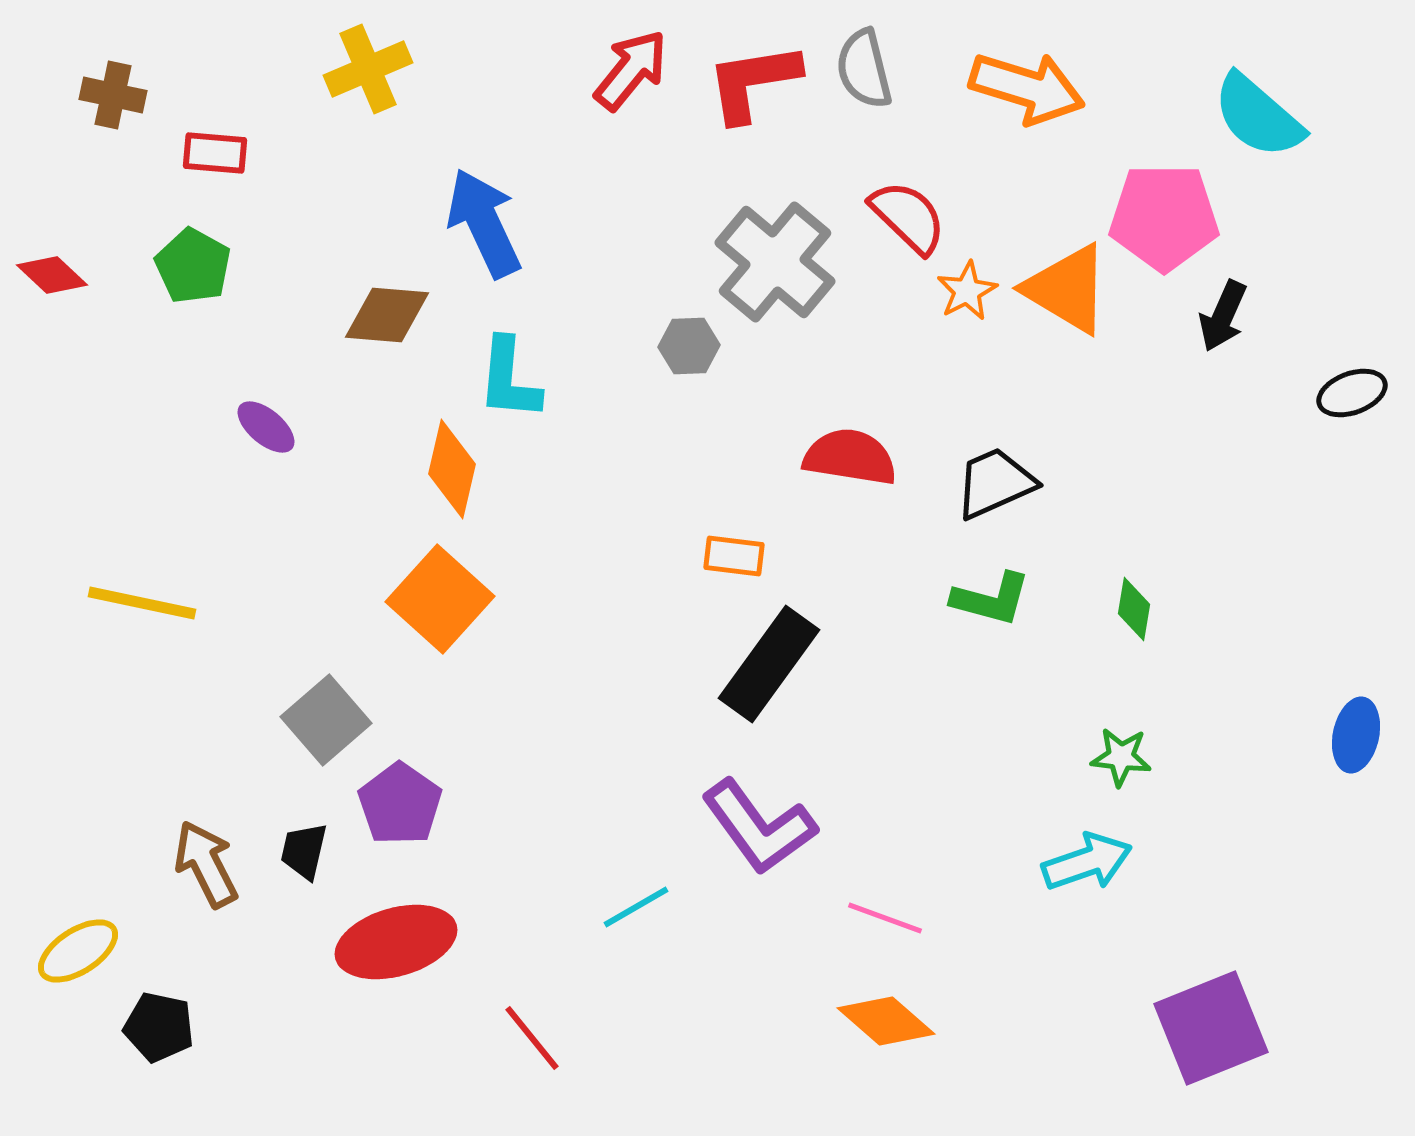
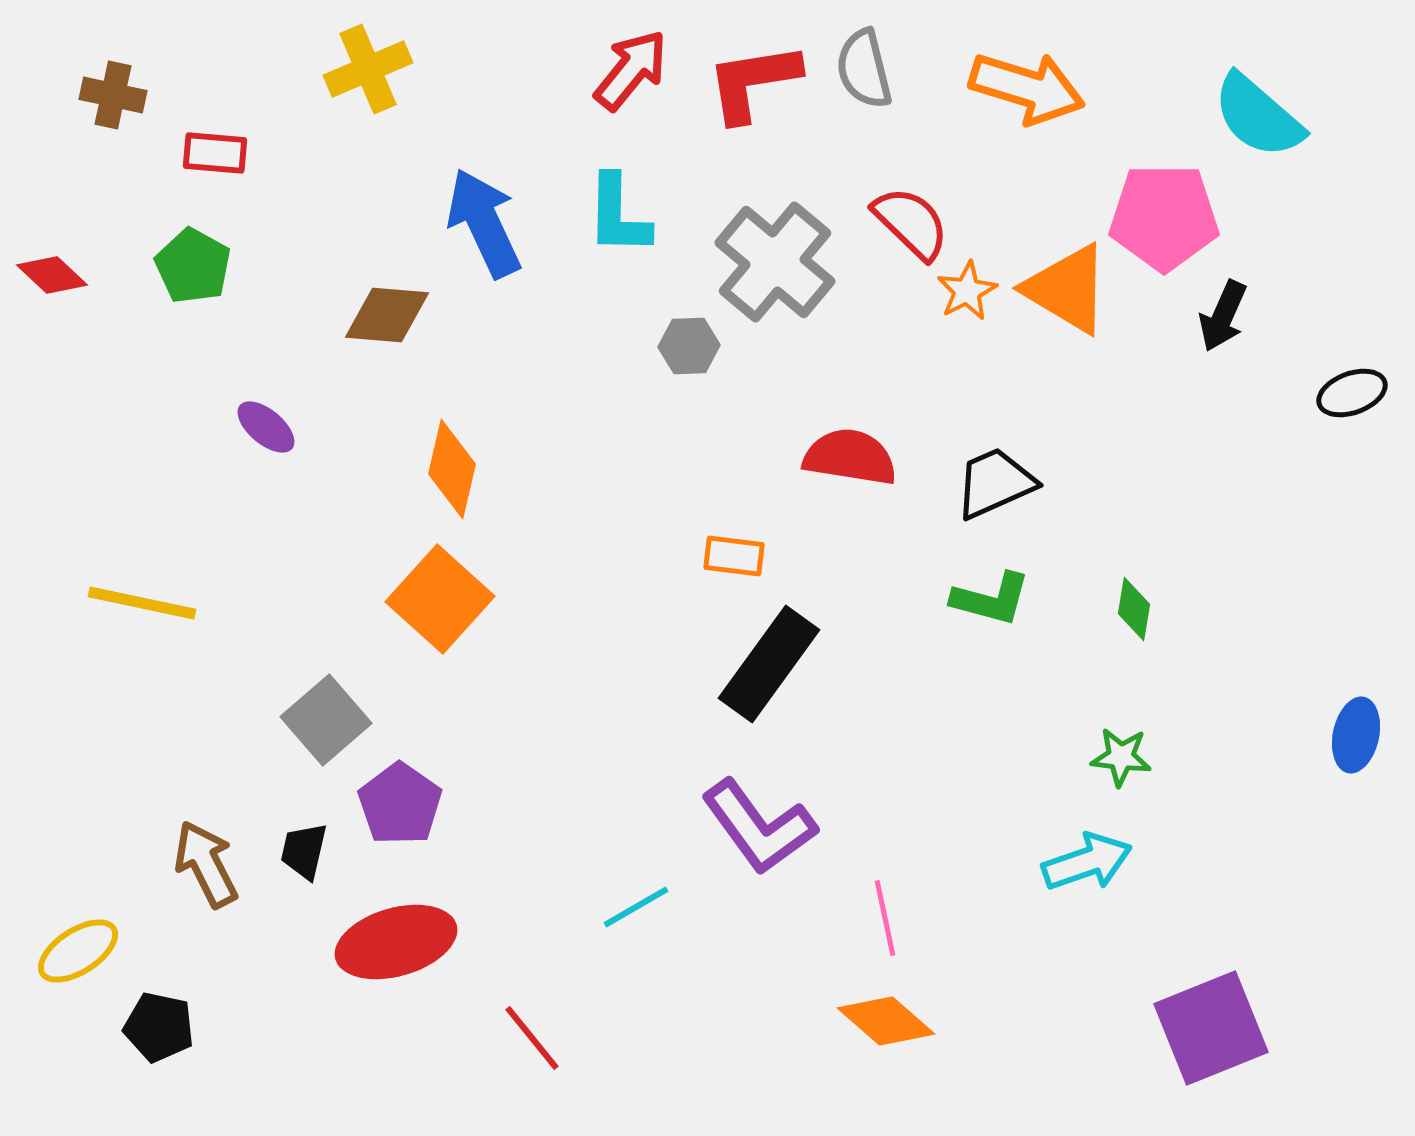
red semicircle at (908, 217): moved 3 px right, 6 px down
cyan L-shape at (509, 379): moved 109 px right, 164 px up; rotated 4 degrees counterclockwise
pink line at (885, 918): rotated 58 degrees clockwise
